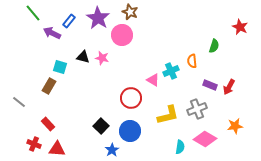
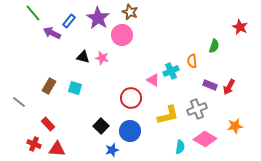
cyan square: moved 15 px right, 21 px down
blue star: rotated 16 degrees clockwise
